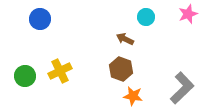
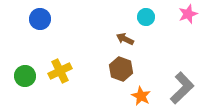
orange star: moved 8 px right; rotated 18 degrees clockwise
